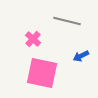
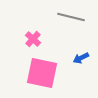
gray line: moved 4 px right, 4 px up
blue arrow: moved 2 px down
